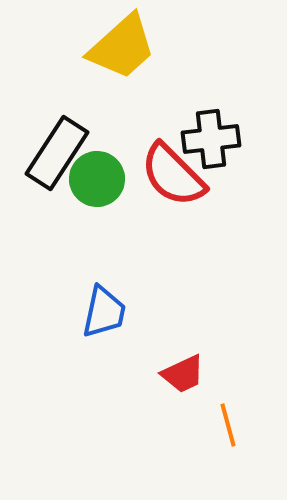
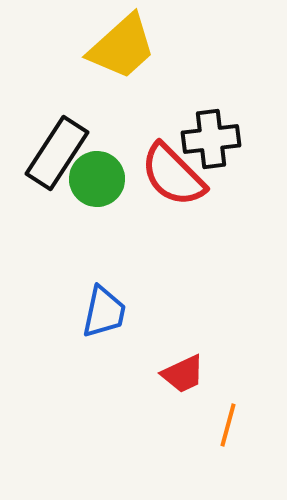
orange line: rotated 30 degrees clockwise
